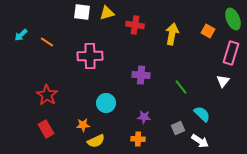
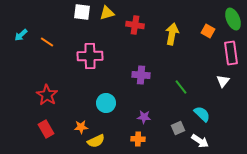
pink rectangle: rotated 25 degrees counterclockwise
orange star: moved 2 px left, 2 px down
